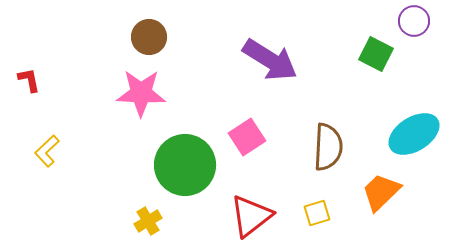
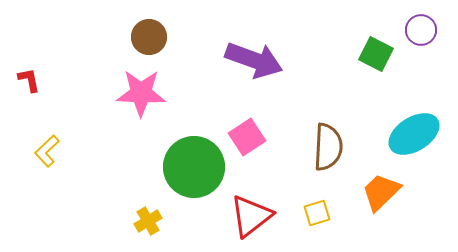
purple circle: moved 7 px right, 9 px down
purple arrow: moved 16 px left; rotated 12 degrees counterclockwise
green circle: moved 9 px right, 2 px down
